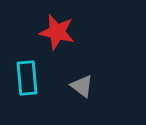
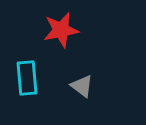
red star: moved 4 px right, 2 px up; rotated 24 degrees counterclockwise
